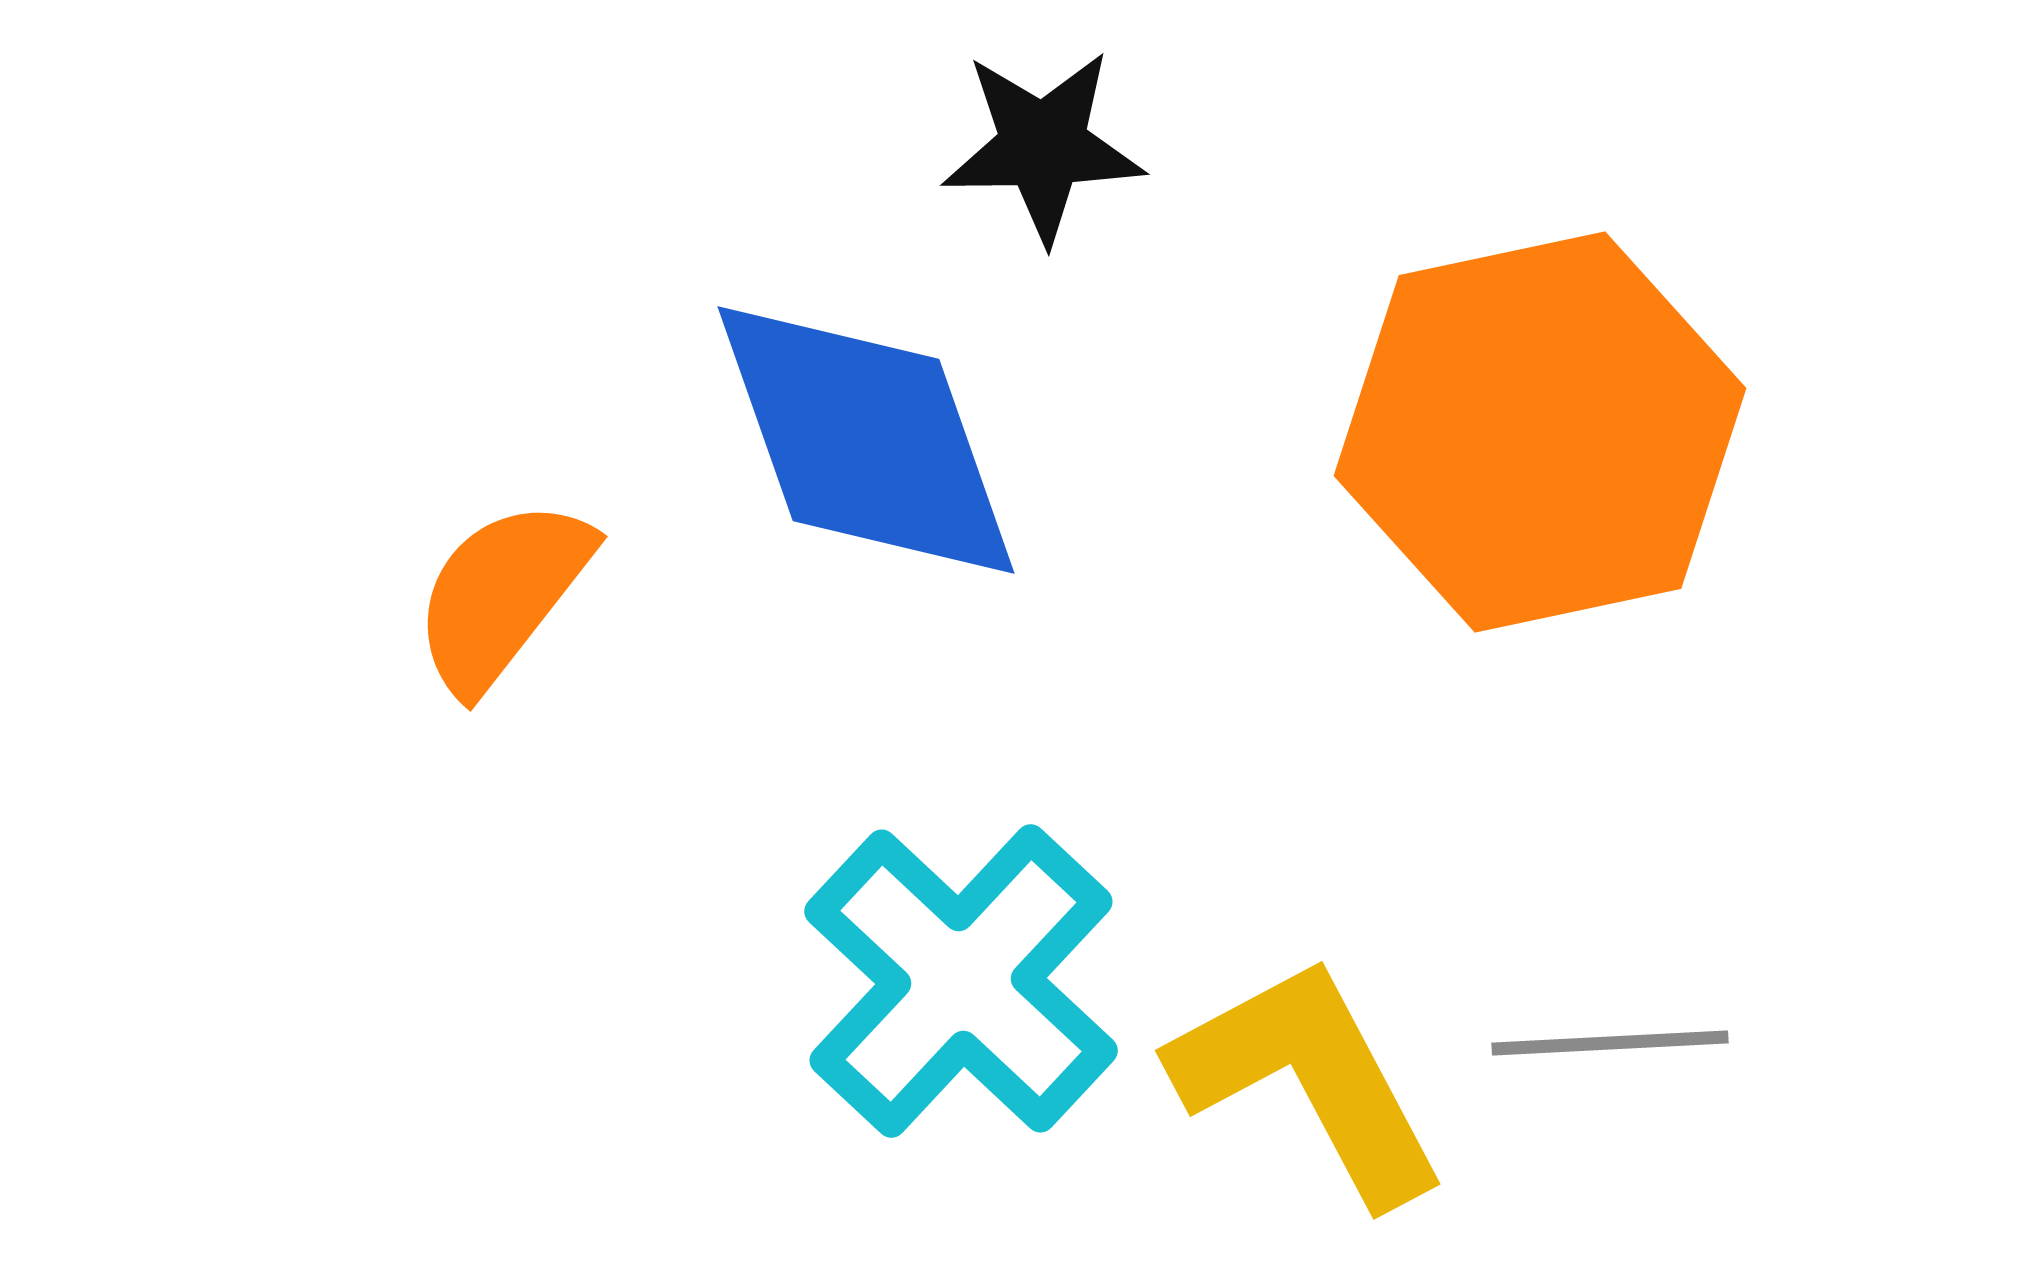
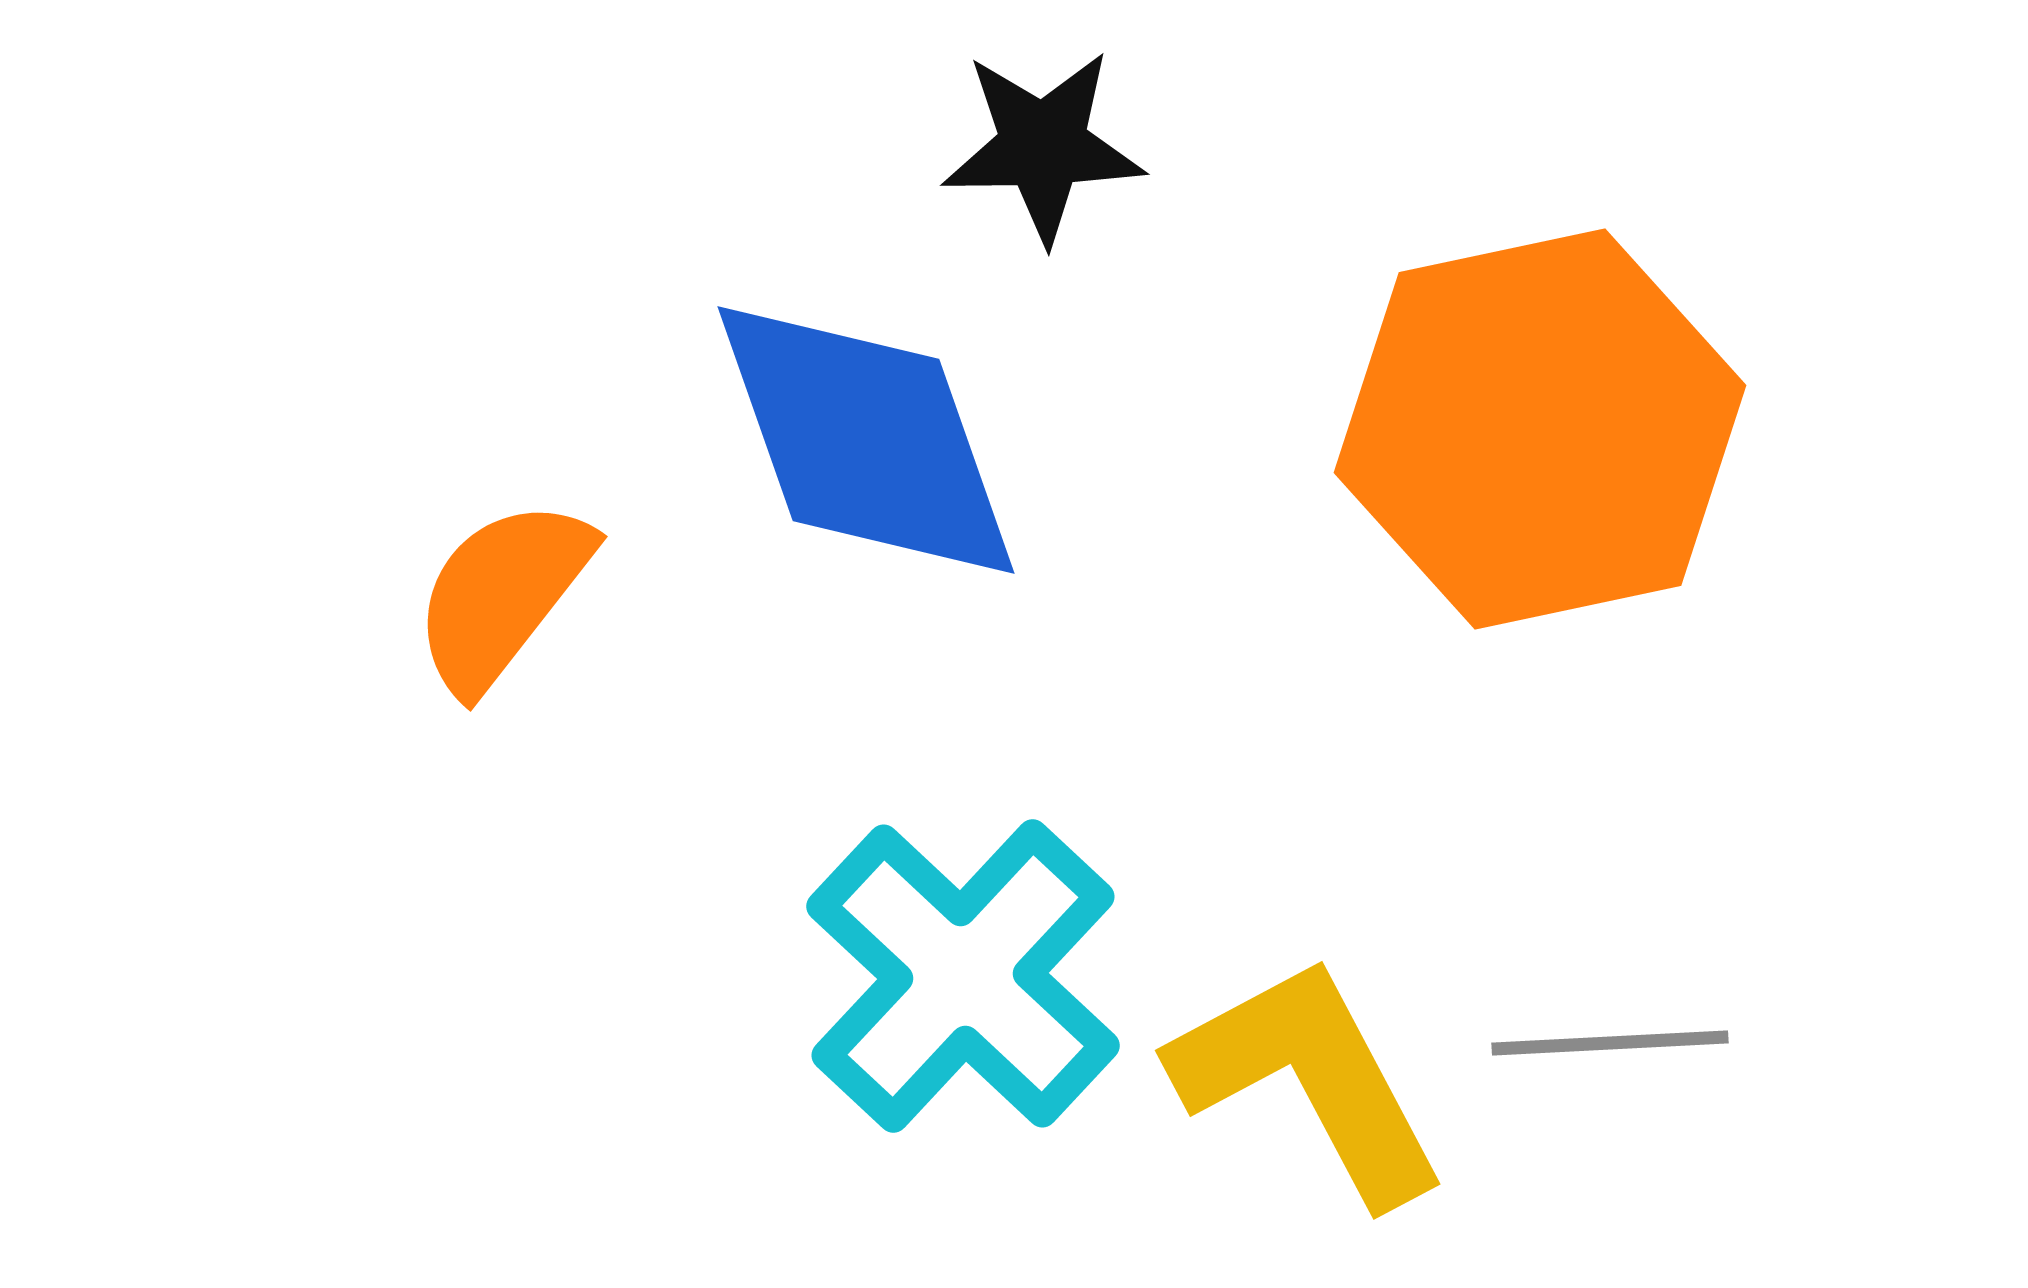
orange hexagon: moved 3 px up
cyan cross: moved 2 px right, 5 px up
